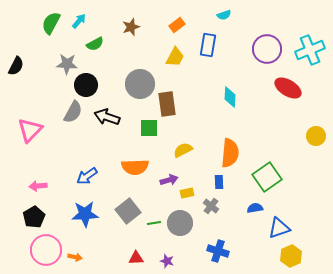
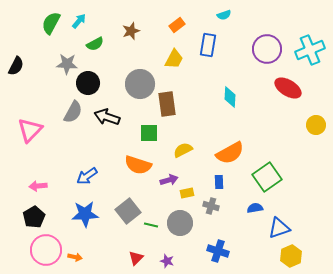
brown star at (131, 27): moved 4 px down
yellow trapezoid at (175, 57): moved 1 px left, 2 px down
black circle at (86, 85): moved 2 px right, 2 px up
green square at (149, 128): moved 5 px down
yellow circle at (316, 136): moved 11 px up
orange semicircle at (230, 153): rotated 56 degrees clockwise
orange semicircle at (135, 167): moved 3 px right, 2 px up; rotated 20 degrees clockwise
gray cross at (211, 206): rotated 21 degrees counterclockwise
green line at (154, 223): moved 3 px left, 2 px down; rotated 24 degrees clockwise
red triangle at (136, 258): rotated 42 degrees counterclockwise
